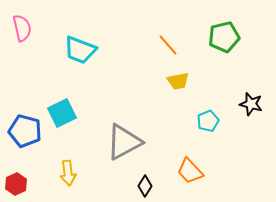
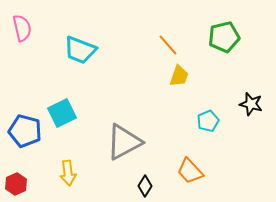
yellow trapezoid: moved 1 px right, 5 px up; rotated 60 degrees counterclockwise
